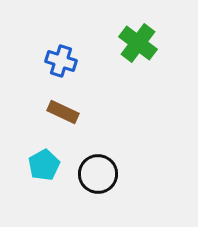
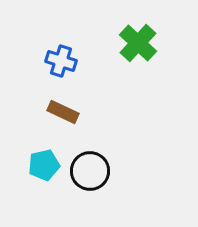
green cross: rotated 6 degrees clockwise
cyan pentagon: rotated 16 degrees clockwise
black circle: moved 8 px left, 3 px up
